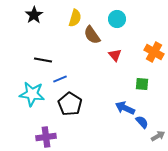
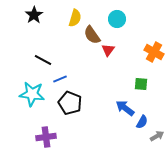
red triangle: moved 7 px left, 5 px up; rotated 16 degrees clockwise
black line: rotated 18 degrees clockwise
green square: moved 1 px left
black pentagon: moved 1 px up; rotated 10 degrees counterclockwise
blue arrow: rotated 12 degrees clockwise
blue semicircle: rotated 72 degrees clockwise
gray arrow: moved 1 px left
